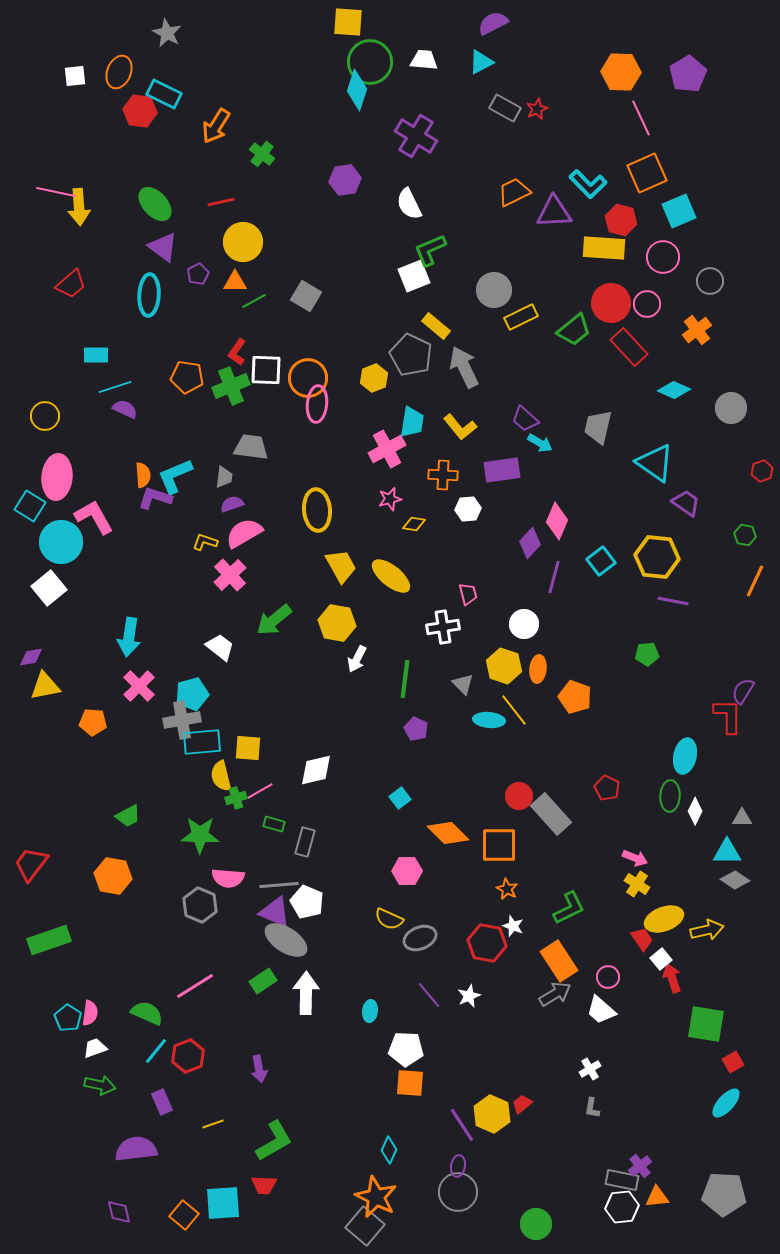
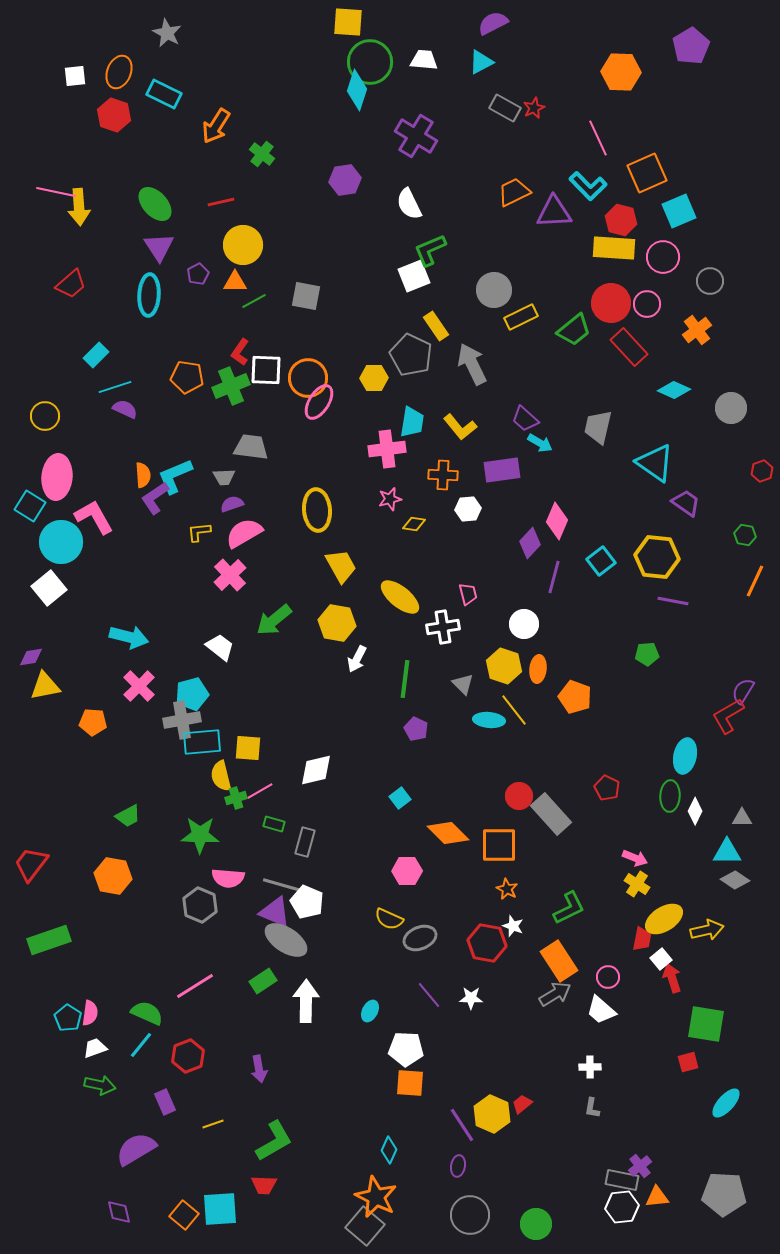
purple pentagon at (688, 74): moved 3 px right, 28 px up
red star at (537, 109): moved 3 px left, 1 px up
red hexagon at (140, 111): moved 26 px left, 4 px down; rotated 12 degrees clockwise
pink line at (641, 118): moved 43 px left, 20 px down
cyan L-shape at (588, 184): moved 2 px down
yellow circle at (243, 242): moved 3 px down
purple triangle at (163, 247): moved 4 px left; rotated 20 degrees clockwise
yellow rectangle at (604, 248): moved 10 px right
gray square at (306, 296): rotated 20 degrees counterclockwise
yellow rectangle at (436, 326): rotated 16 degrees clockwise
red L-shape at (237, 352): moved 3 px right
cyan rectangle at (96, 355): rotated 45 degrees counterclockwise
gray arrow at (464, 367): moved 8 px right, 3 px up
yellow hexagon at (374, 378): rotated 20 degrees clockwise
pink ellipse at (317, 404): moved 2 px right, 2 px up; rotated 27 degrees clockwise
pink cross at (387, 449): rotated 21 degrees clockwise
gray trapezoid at (224, 477): rotated 80 degrees clockwise
purple L-shape at (155, 498): rotated 52 degrees counterclockwise
yellow L-shape at (205, 542): moved 6 px left, 10 px up; rotated 25 degrees counterclockwise
yellow ellipse at (391, 576): moved 9 px right, 21 px down
cyan arrow at (129, 637): rotated 84 degrees counterclockwise
red L-shape at (728, 716): rotated 120 degrees counterclockwise
gray line at (279, 885): moved 3 px right; rotated 21 degrees clockwise
yellow ellipse at (664, 919): rotated 12 degrees counterclockwise
red trapezoid at (642, 939): rotated 45 degrees clockwise
white arrow at (306, 993): moved 8 px down
white star at (469, 996): moved 2 px right, 2 px down; rotated 25 degrees clockwise
cyan ellipse at (370, 1011): rotated 20 degrees clockwise
cyan line at (156, 1051): moved 15 px left, 6 px up
red square at (733, 1062): moved 45 px left; rotated 15 degrees clockwise
white cross at (590, 1069): moved 2 px up; rotated 30 degrees clockwise
purple rectangle at (162, 1102): moved 3 px right
purple semicircle at (136, 1149): rotated 24 degrees counterclockwise
gray circle at (458, 1192): moved 12 px right, 23 px down
cyan square at (223, 1203): moved 3 px left, 6 px down
